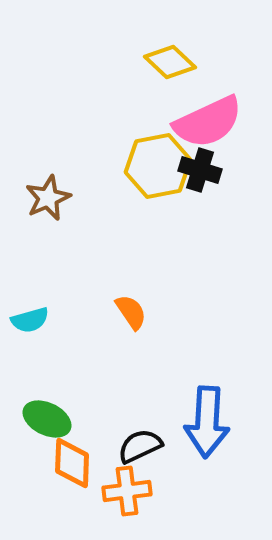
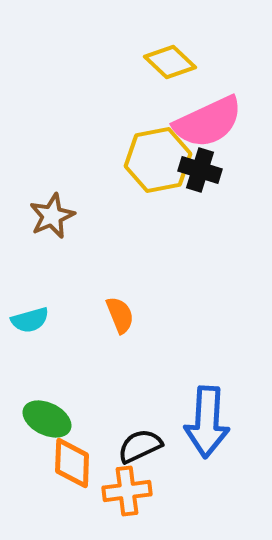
yellow hexagon: moved 6 px up
brown star: moved 4 px right, 18 px down
orange semicircle: moved 11 px left, 3 px down; rotated 12 degrees clockwise
